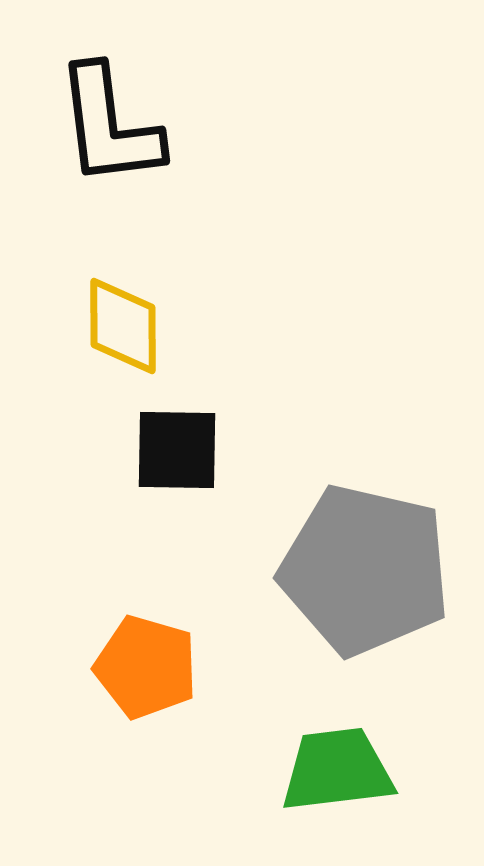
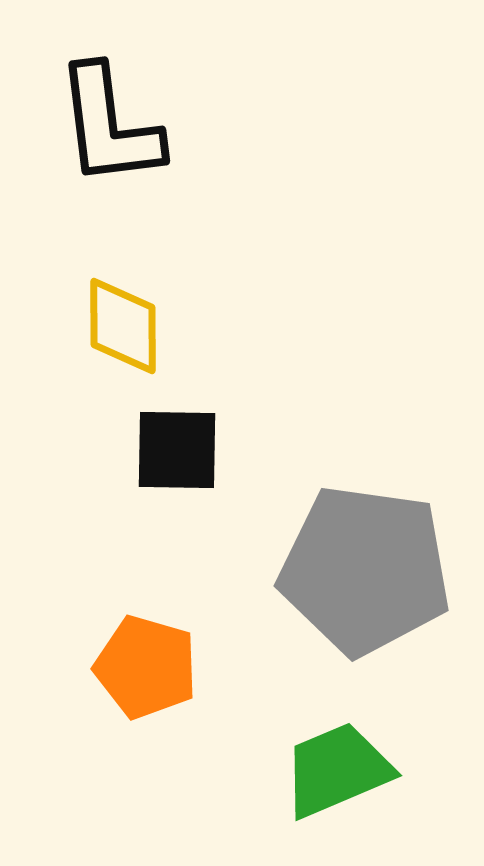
gray pentagon: rotated 5 degrees counterclockwise
green trapezoid: rotated 16 degrees counterclockwise
